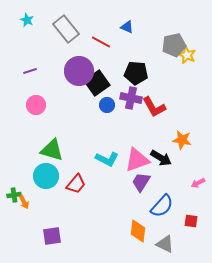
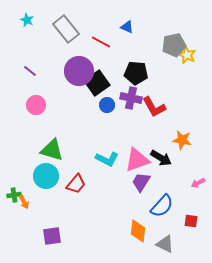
purple line: rotated 56 degrees clockwise
